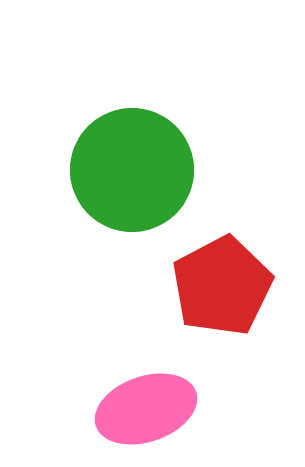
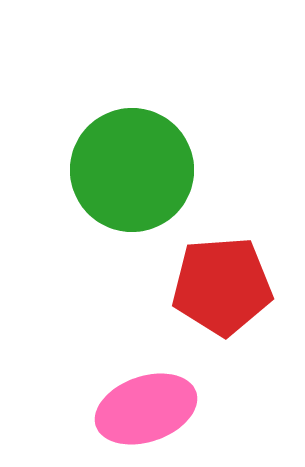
red pentagon: rotated 24 degrees clockwise
